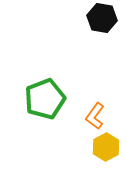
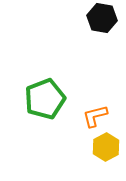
orange L-shape: rotated 40 degrees clockwise
